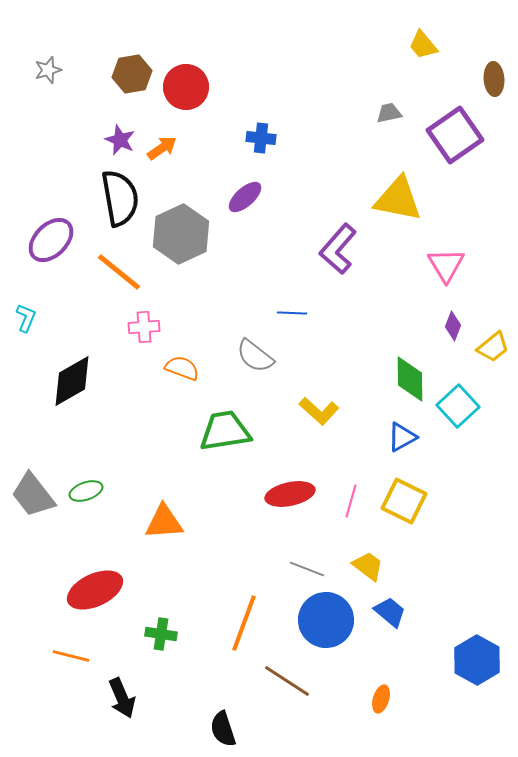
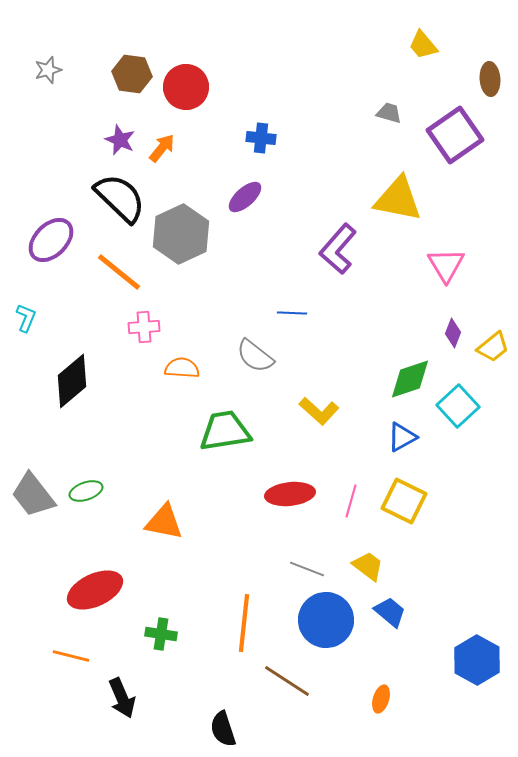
brown hexagon at (132, 74): rotated 18 degrees clockwise
brown ellipse at (494, 79): moved 4 px left
gray trapezoid at (389, 113): rotated 28 degrees clockwise
orange arrow at (162, 148): rotated 16 degrees counterclockwise
black semicircle at (120, 198): rotated 36 degrees counterclockwise
purple diamond at (453, 326): moved 7 px down
orange semicircle at (182, 368): rotated 16 degrees counterclockwise
green diamond at (410, 379): rotated 72 degrees clockwise
black diamond at (72, 381): rotated 10 degrees counterclockwise
red ellipse at (290, 494): rotated 6 degrees clockwise
orange triangle at (164, 522): rotated 15 degrees clockwise
orange line at (244, 623): rotated 14 degrees counterclockwise
